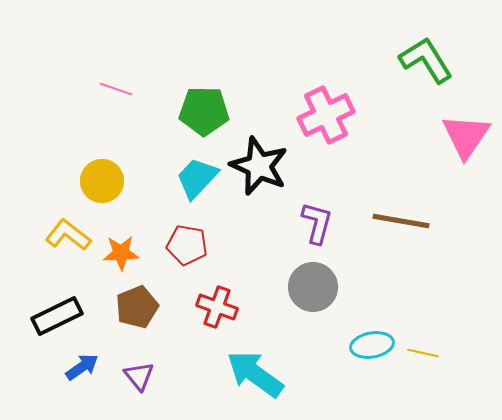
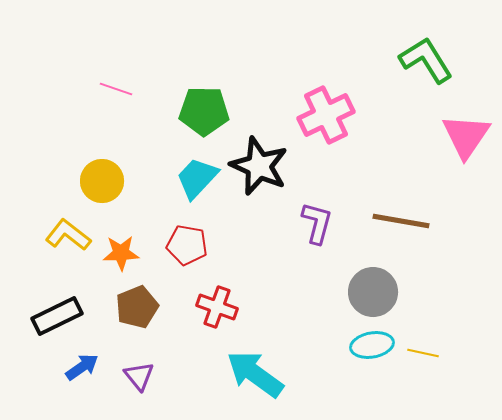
gray circle: moved 60 px right, 5 px down
